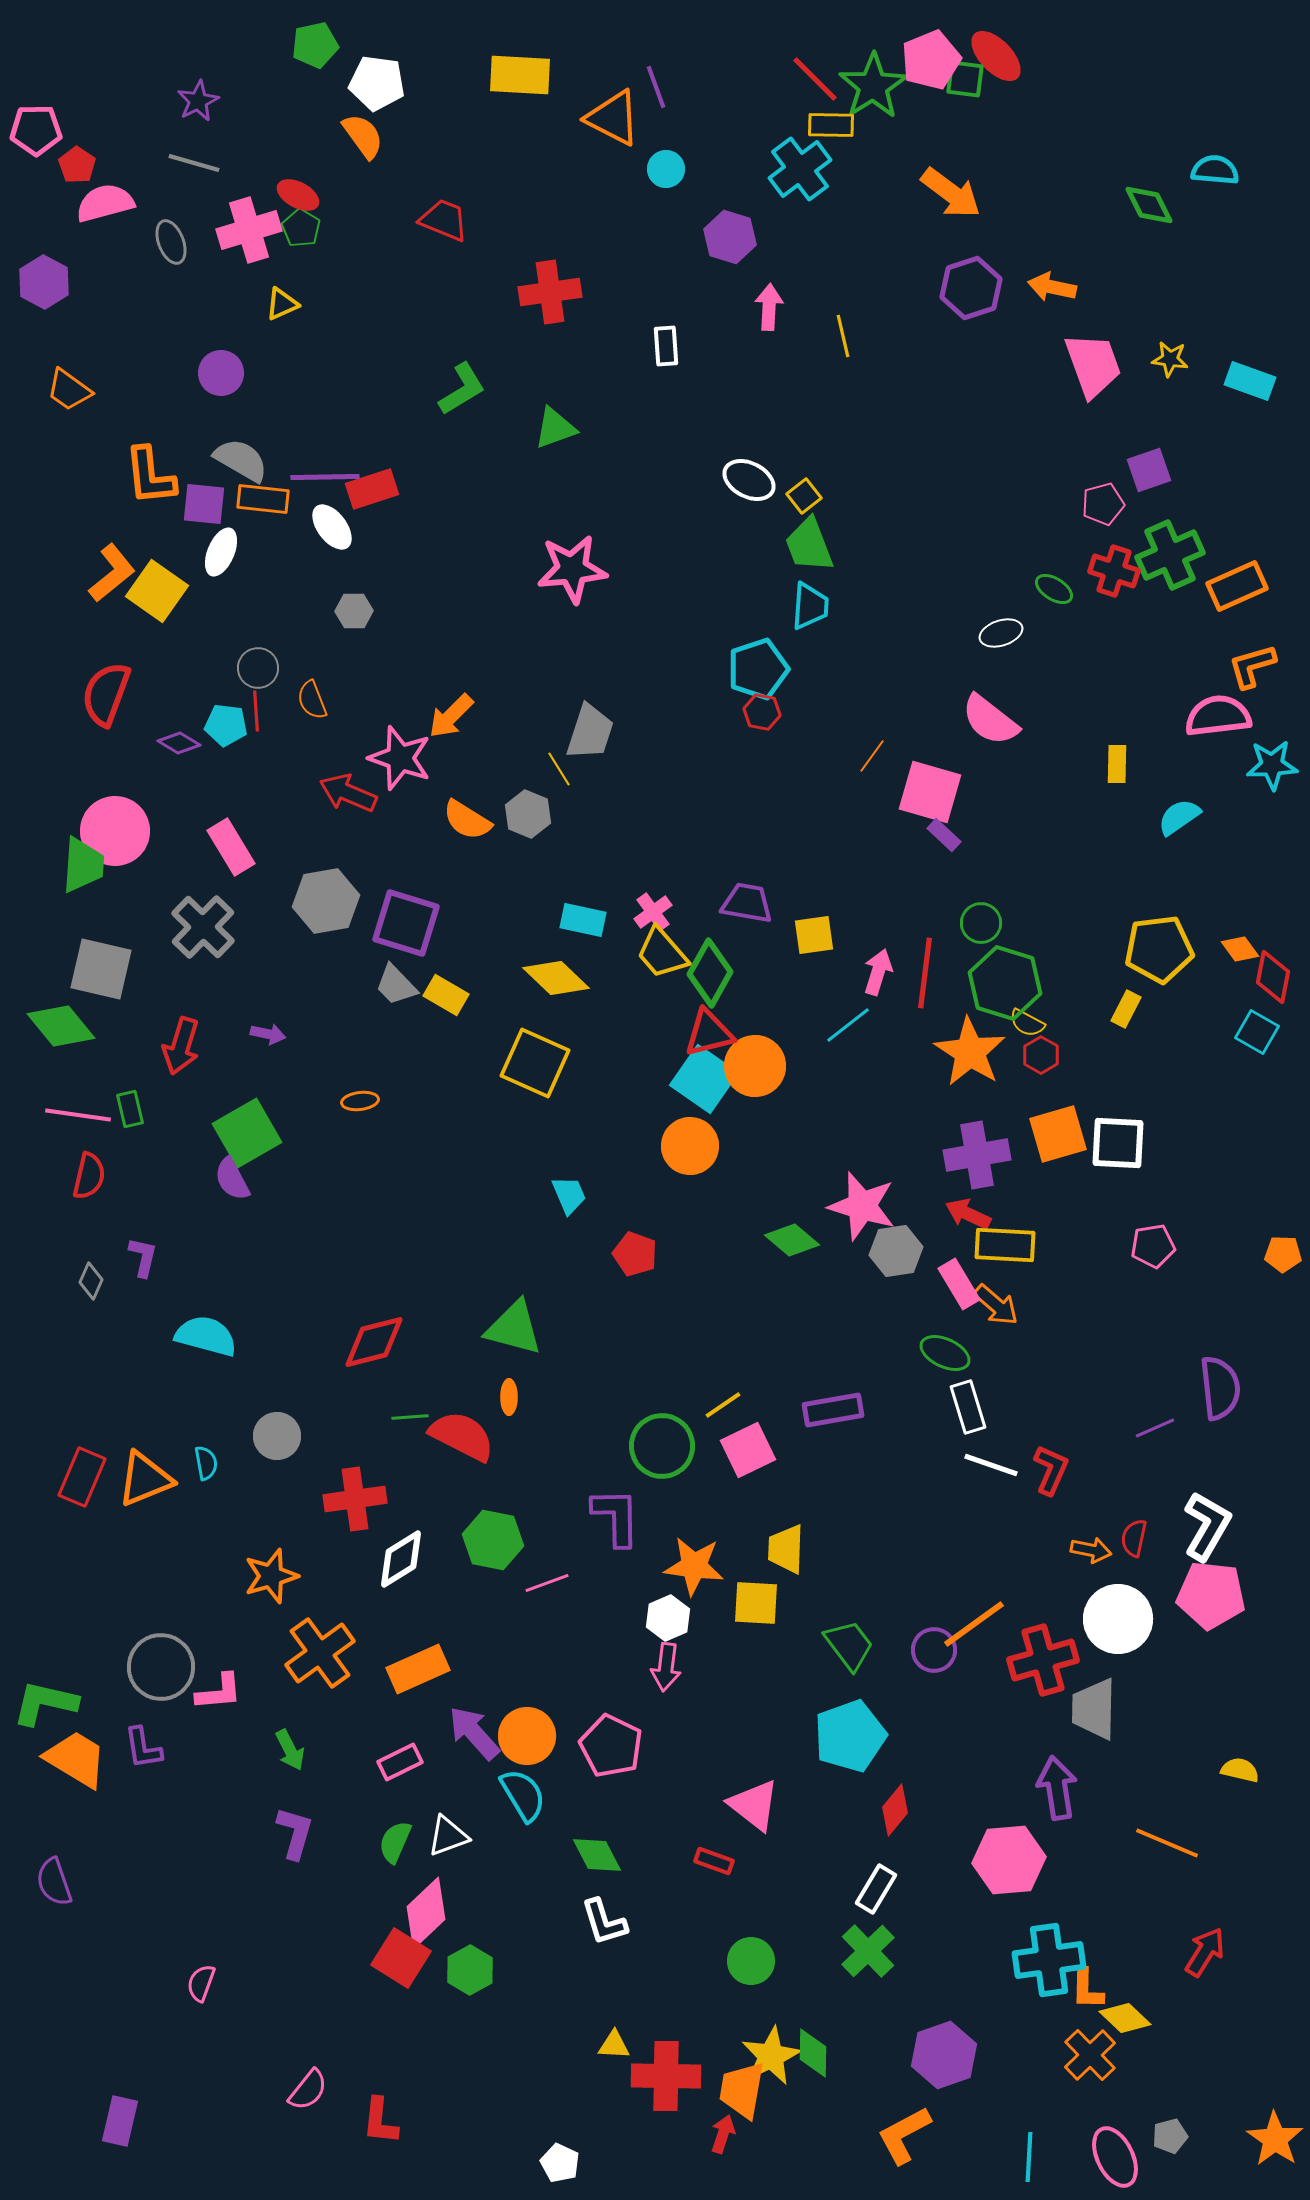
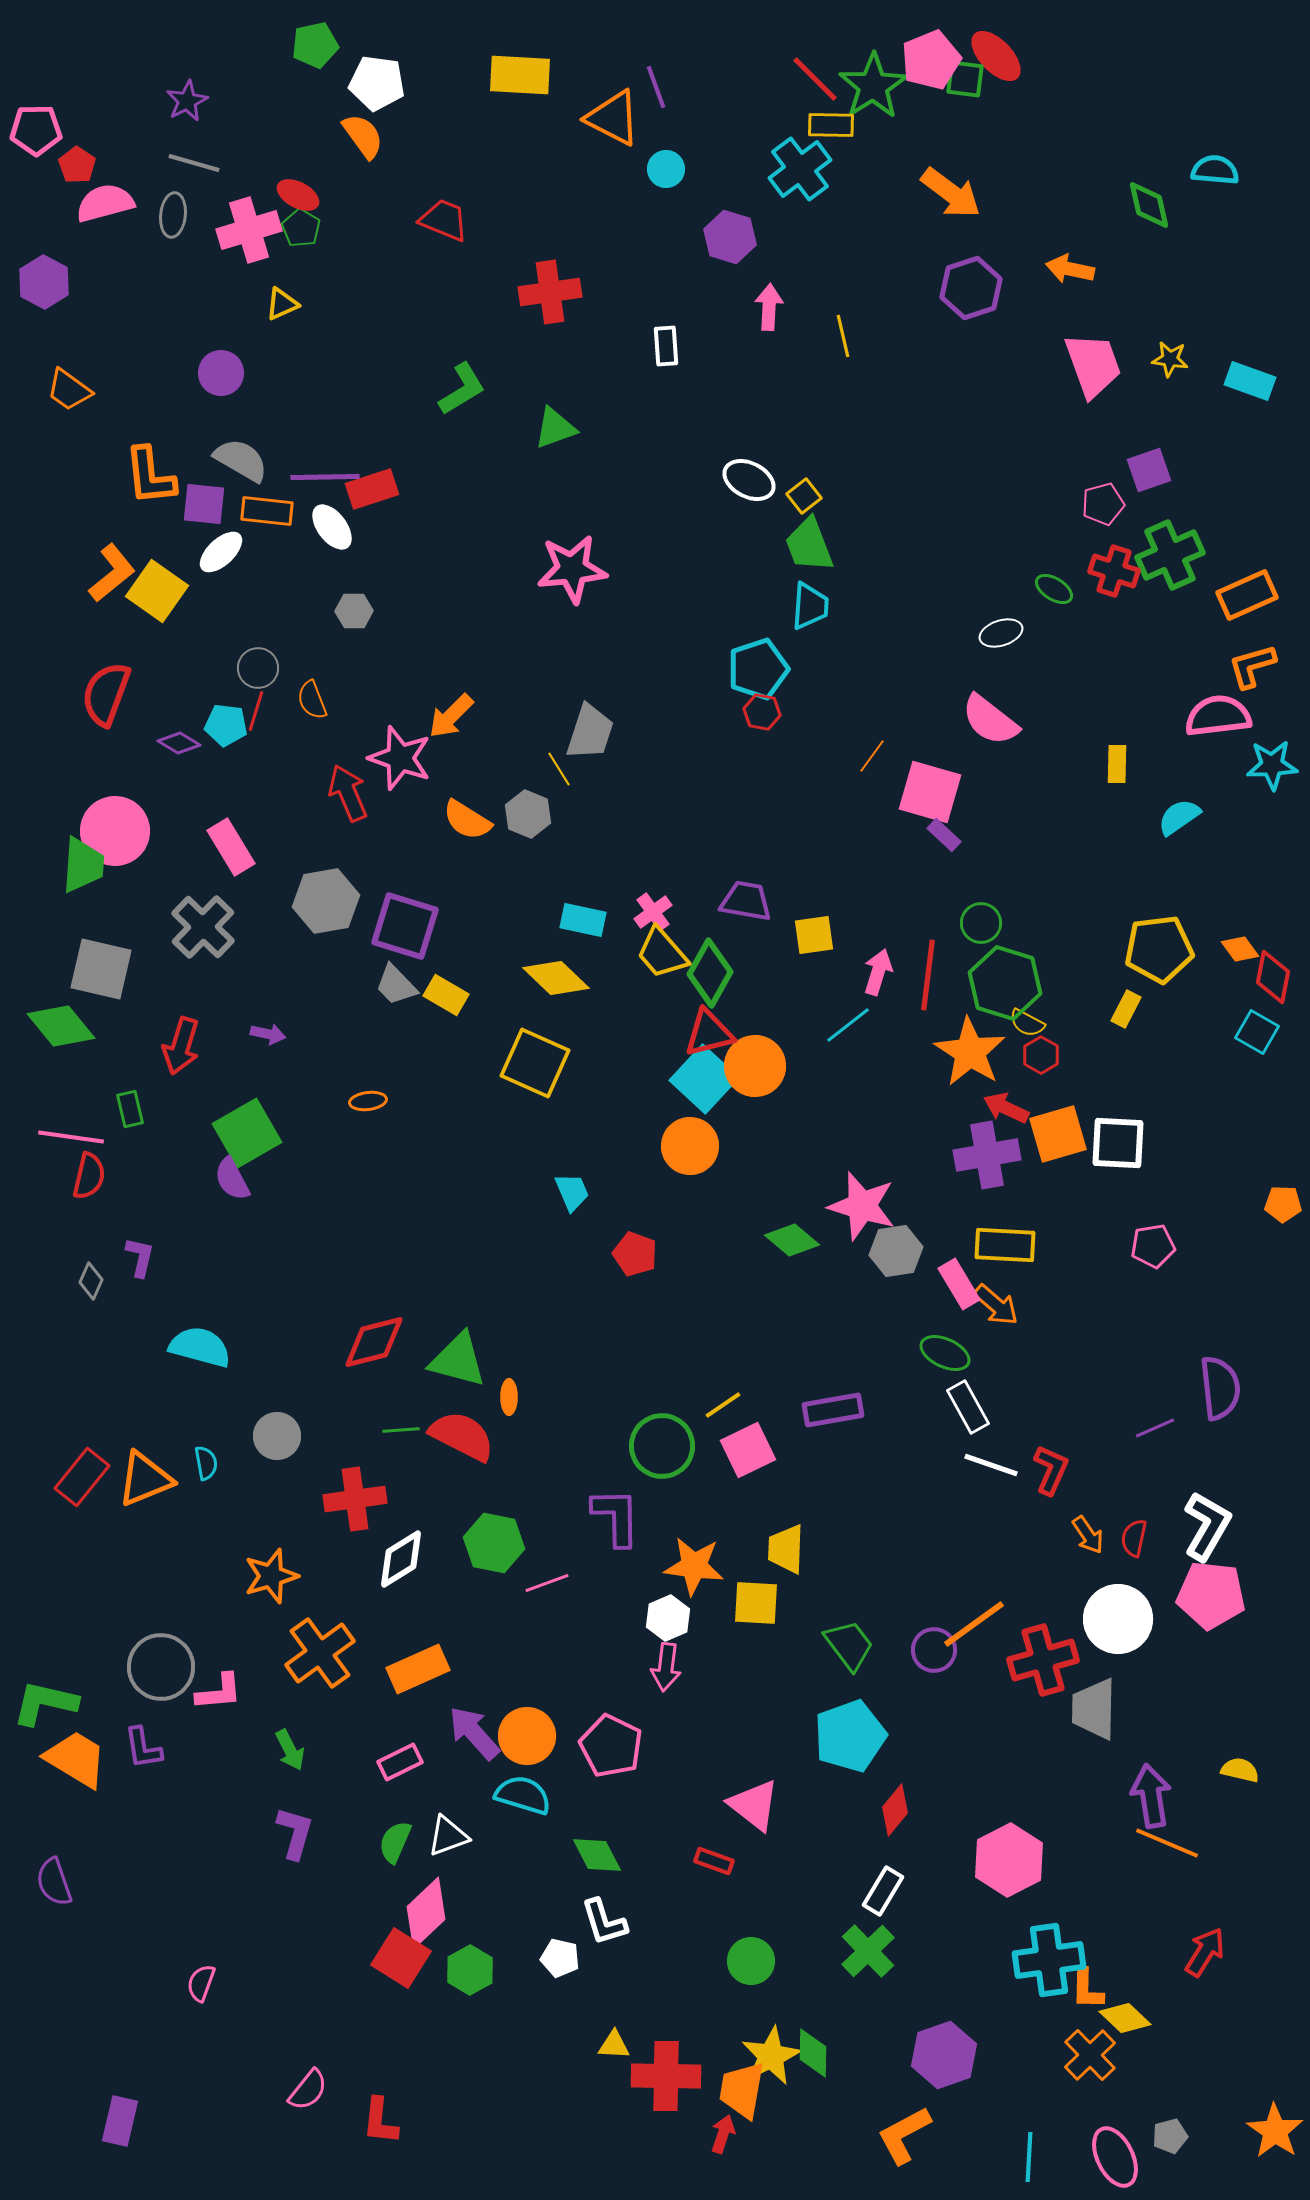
purple star at (198, 101): moved 11 px left
green diamond at (1149, 205): rotated 14 degrees clockwise
gray ellipse at (171, 242): moved 2 px right, 27 px up; rotated 27 degrees clockwise
orange arrow at (1052, 287): moved 18 px right, 18 px up
orange rectangle at (263, 499): moved 4 px right, 12 px down
white ellipse at (221, 552): rotated 24 degrees clockwise
orange rectangle at (1237, 586): moved 10 px right, 9 px down
red line at (256, 711): rotated 21 degrees clockwise
red arrow at (348, 793): rotated 44 degrees clockwise
purple trapezoid at (747, 903): moved 1 px left, 2 px up
purple square at (406, 923): moved 1 px left, 3 px down
red line at (925, 973): moved 3 px right, 2 px down
cyan square at (704, 1079): rotated 8 degrees clockwise
orange ellipse at (360, 1101): moved 8 px right
pink line at (78, 1115): moved 7 px left, 22 px down
purple cross at (977, 1155): moved 10 px right
cyan trapezoid at (569, 1195): moved 3 px right, 3 px up
red arrow at (968, 1214): moved 38 px right, 106 px up
orange pentagon at (1283, 1254): moved 50 px up
purple L-shape at (143, 1257): moved 3 px left
green triangle at (514, 1328): moved 56 px left, 32 px down
cyan semicircle at (206, 1336): moved 6 px left, 11 px down
white rectangle at (968, 1407): rotated 12 degrees counterclockwise
green line at (410, 1417): moved 9 px left, 13 px down
red rectangle at (82, 1477): rotated 16 degrees clockwise
green hexagon at (493, 1540): moved 1 px right, 3 px down
orange arrow at (1091, 1550): moved 3 px left, 15 px up; rotated 45 degrees clockwise
purple arrow at (1057, 1788): moved 94 px right, 8 px down
cyan semicircle at (523, 1795): rotated 42 degrees counterclockwise
pink hexagon at (1009, 1860): rotated 22 degrees counterclockwise
white rectangle at (876, 1889): moved 7 px right, 2 px down
orange star at (1275, 2139): moved 8 px up
white pentagon at (560, 2163): moved 205 px up; rotated 12 degrees counterclockwise
